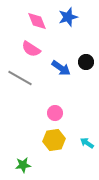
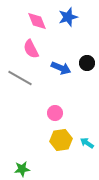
pink semicircle: rotated 30 degrees clockwise
black circle: moved 1 px right, 1 px down
blue arrow: rotated 12 degrees counterclockwise
yellow hexagon: moved 7 px right
green star: moved 1 px left, 4 px down
